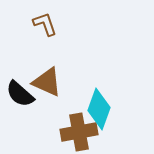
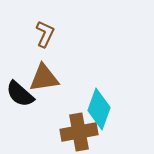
brown L-shape: moved 10 px down; rotated 44 degrees clockwise
brown triangle: moved 3 px left, 4 px up; rotated 32 degrees counterclockwise
